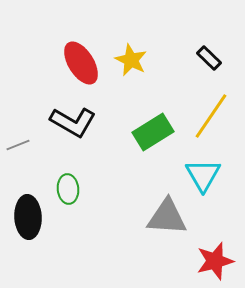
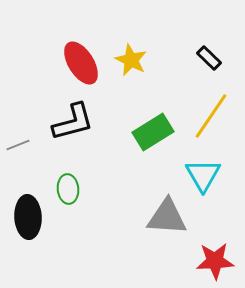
black L-shape: rotated 45 degrees counterclockwise
red star: rotated 12 degrees clockwise
